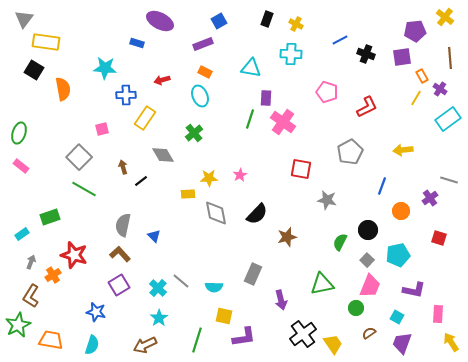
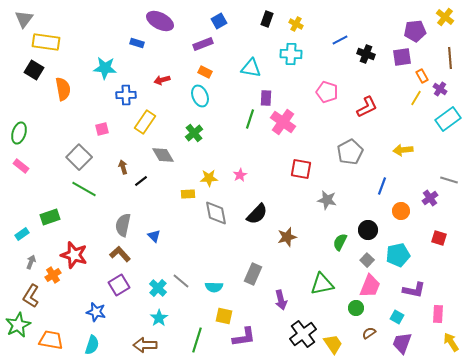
yellow rectangle at (145, 118): moved 4 px down
brown arrow at (145, 345): rotated 25 degrees clockwise
